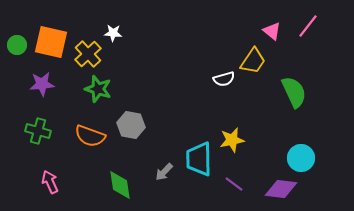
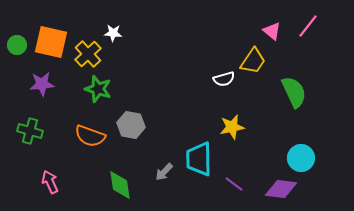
green cross: moved 8 px left
yellow star: moved 13 px up
